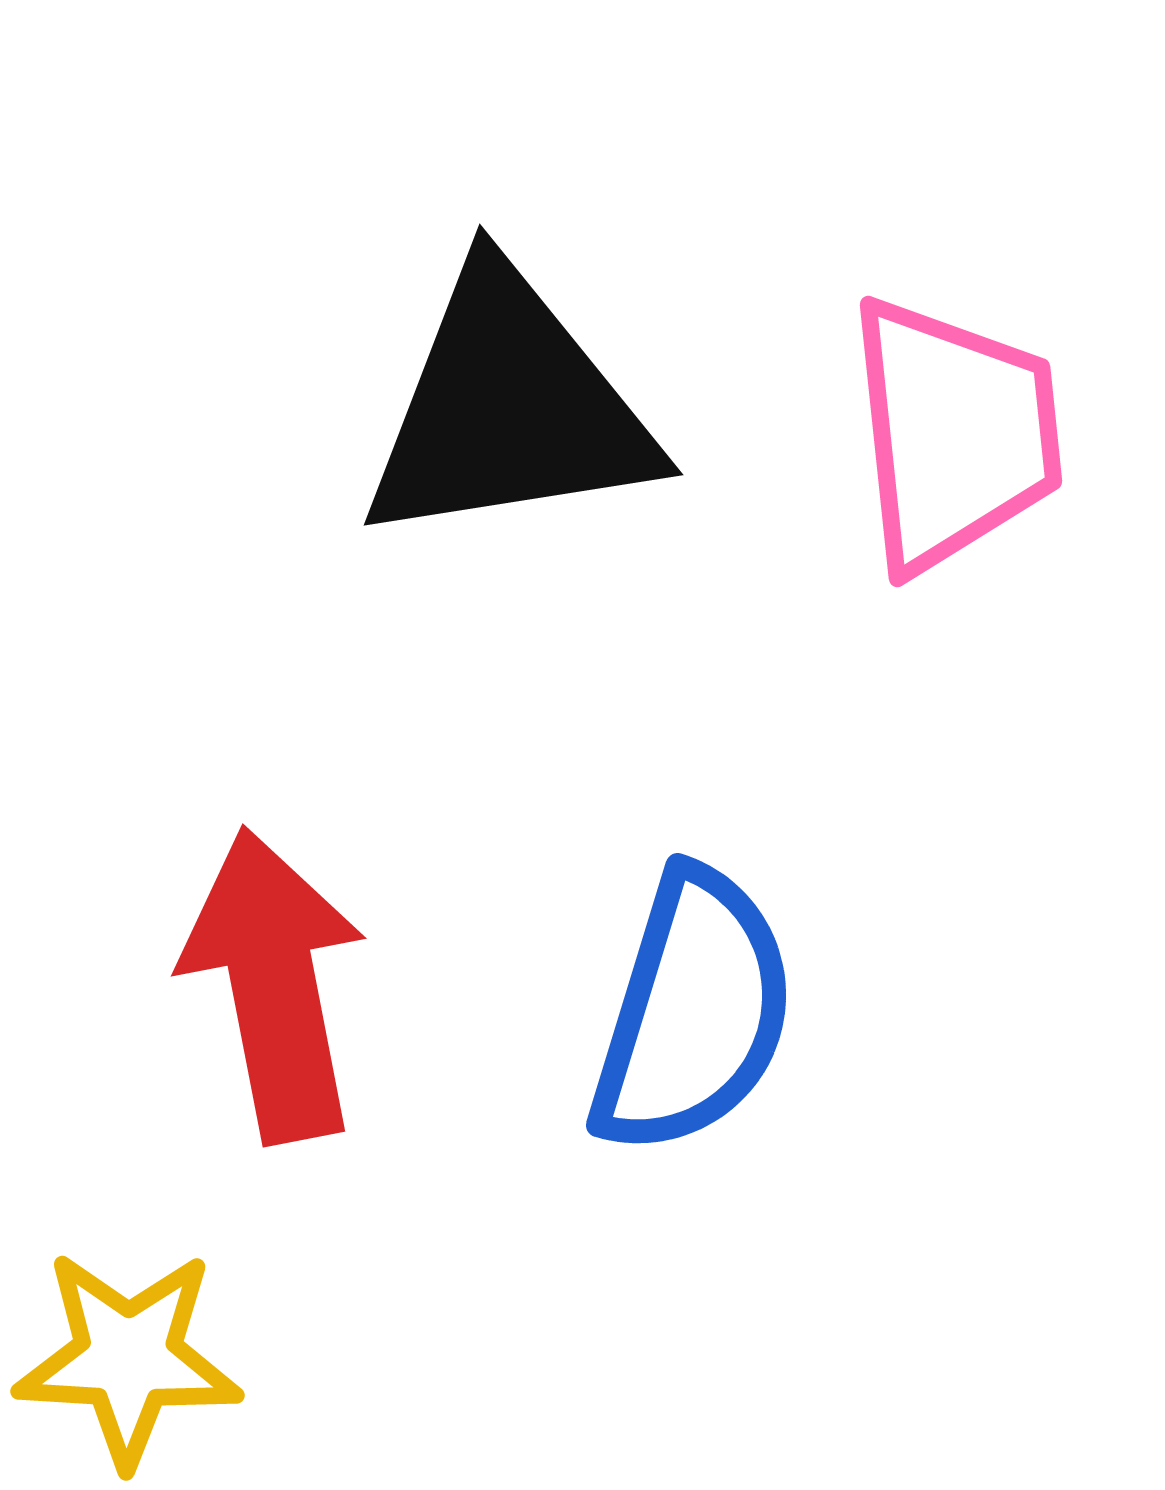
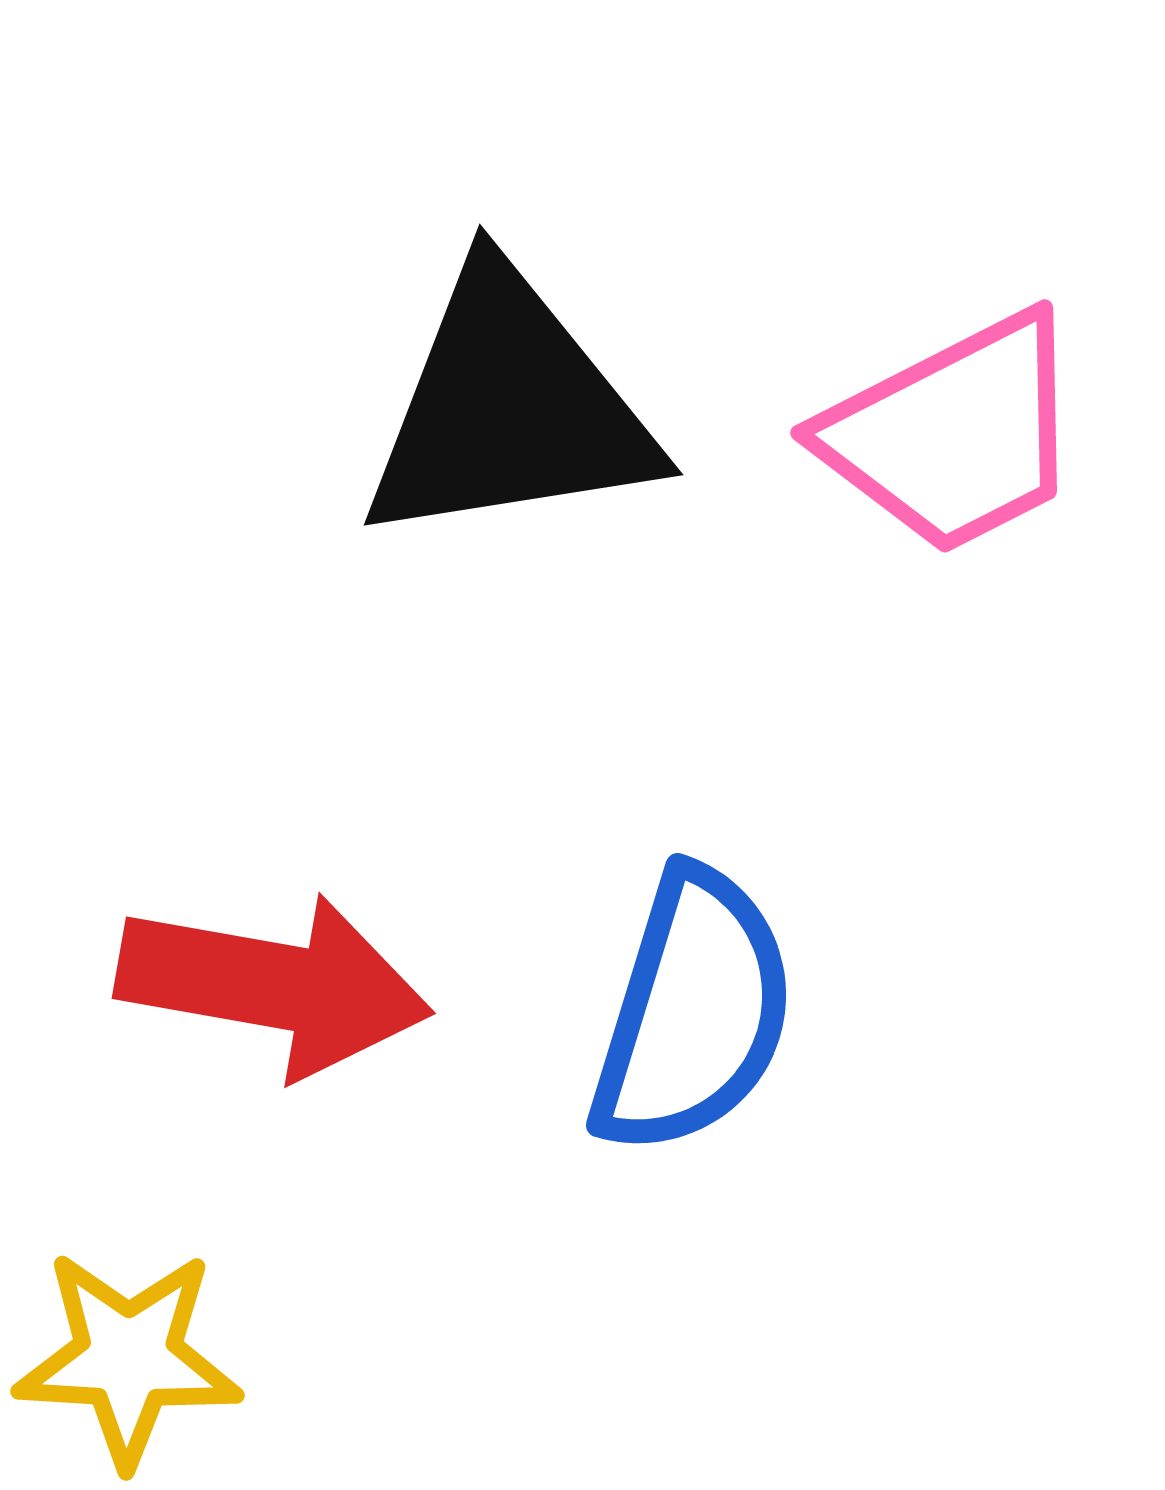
pink trapezoid: rotated 69 degrees clockwise
red arrow: rotated 111 degrees clockwise
